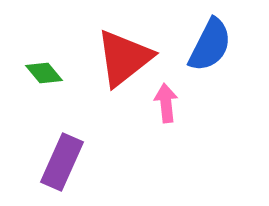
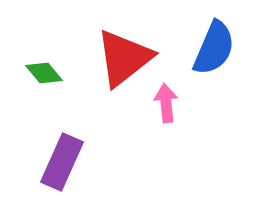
blue semicircle: moved 4 px right, 3 px down; rotated 4 degrees counterclockwise
